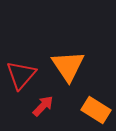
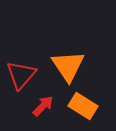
orange rectangle: moved 13 px left, 4 px up
